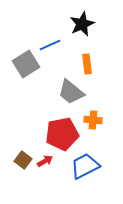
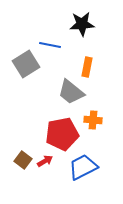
black star: rotated 20 degrees clockwise
blue line: rotated 35 degrees clockwise
orange rectangle: moved 3 px down; rotated 18 degrees clockwise
blue trapezoid: moved 2 px left, 1 px down
